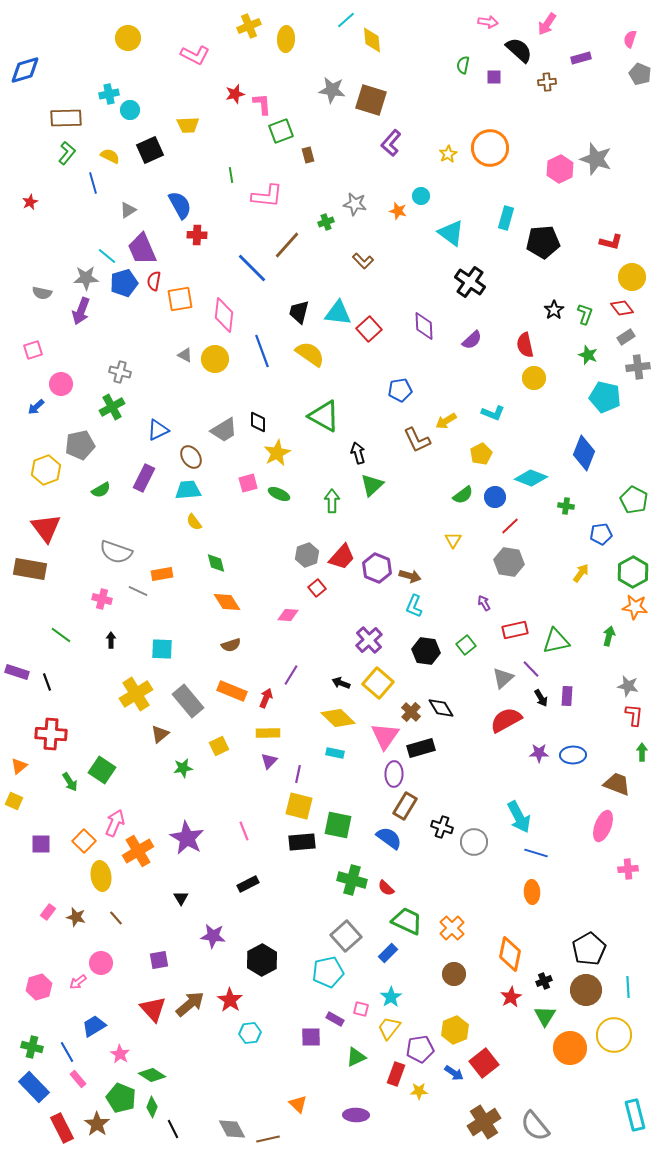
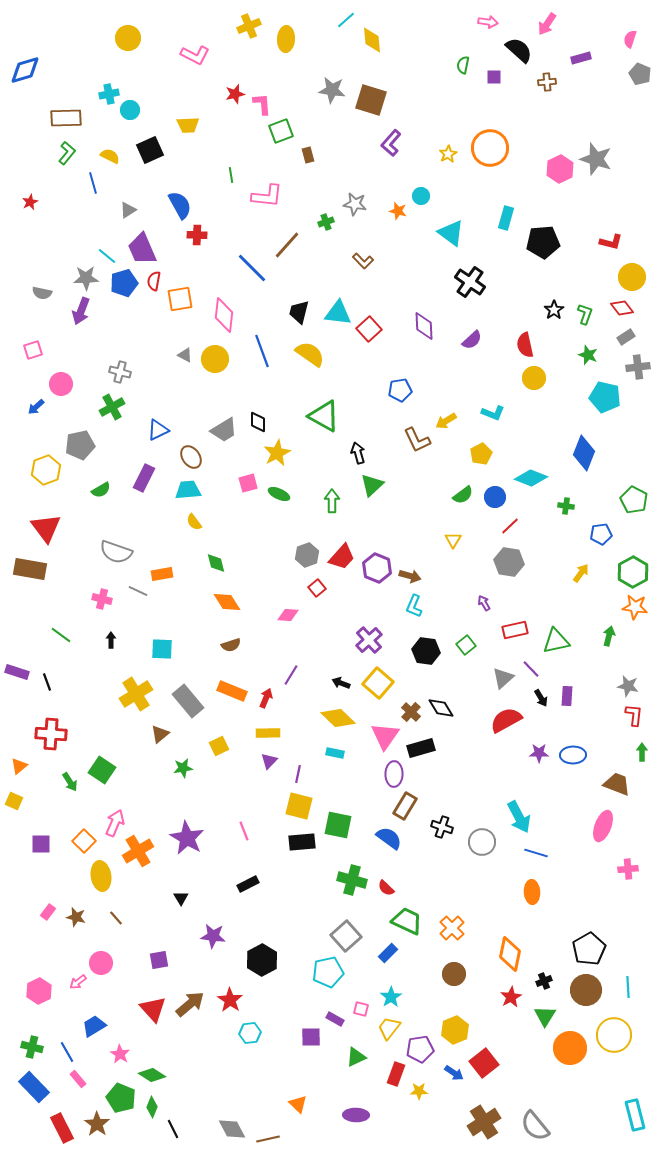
gray circle at (474, 842): moved 8 px right
pink hexagon at (39, 987): moved 4 px down; rotated 10 degrees counterclockwise
